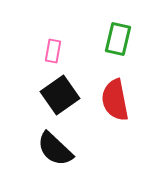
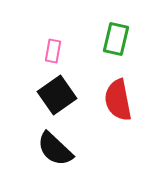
green rectangle: moved 2 px left
black square: moved 3 px left
red semicircle: moved 3 px right
